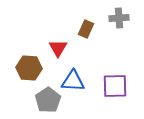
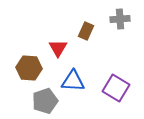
gray cross: moved 1 px right, 1 px down
brown rectangle: moved 2 px down
purple square: moved 1 px right, 2 px down; rotated 32 degrees clockwise
gray pentagon: moved 3 px left, 1 px down; rotated 15 degrees clockwise
